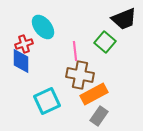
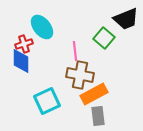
black trapezoid: moved 2 px right
cyan ellipse: moved 1 px left
green square: moved 1 px left, 4 px up
gray rectangle: moved 1 px left; rotated 42 degrees counterclockwise
